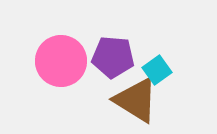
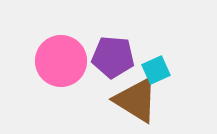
cyan square: moved 1 px left; rotated 12 degrees clockwise
